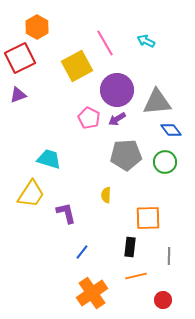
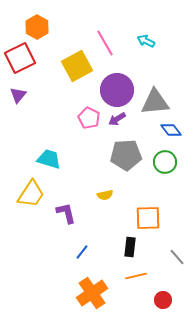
purple triangle: rotated 30 degrees counterclockwise
gray triangle: moved 2 px left
yellow semicircle: moved 1 px left; rotated 105 degrees counterclockwise
gray line: moved 8 px right, 1 px down; rotated 42 degrees counterclockwise
